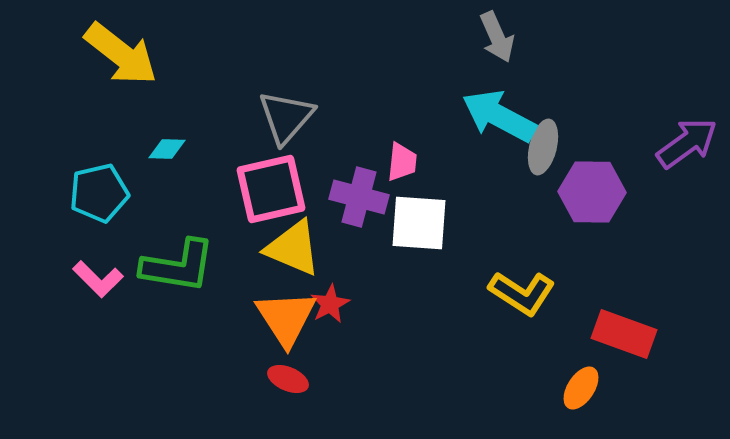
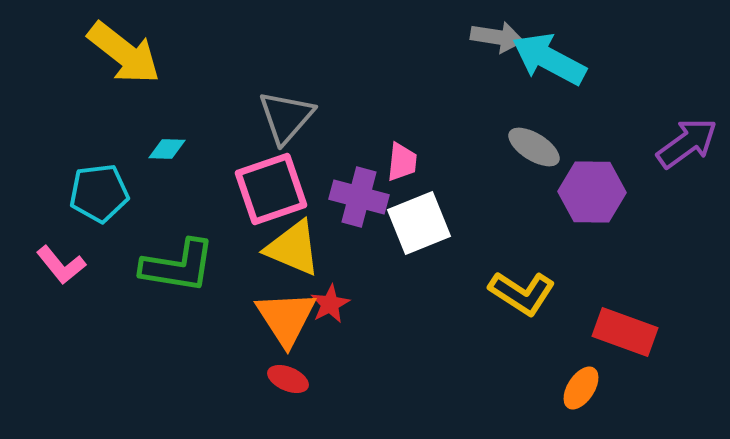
gray arrow: rotated 57 degrees counterclockwise
yellow arrow: moved 3 px right, 1 px up
cyan arrow: moved 50 px right, 57 px up
gray ellipse: moved 9 px left; rotated 72 degrees counterclockwise
pink square: rotated 6 degrees counterclockwise
cyan pentagon: rotated 6 degrees clockwise
white square: rotated 26 degrees counterclockwise
pink L-shape: moved 37 px left, 14 px up; rotated 6 degrees clockwise
red rectangle: moved 1 px right, 2 px up
